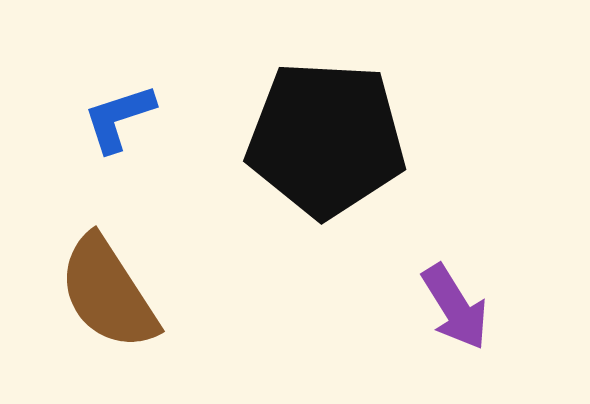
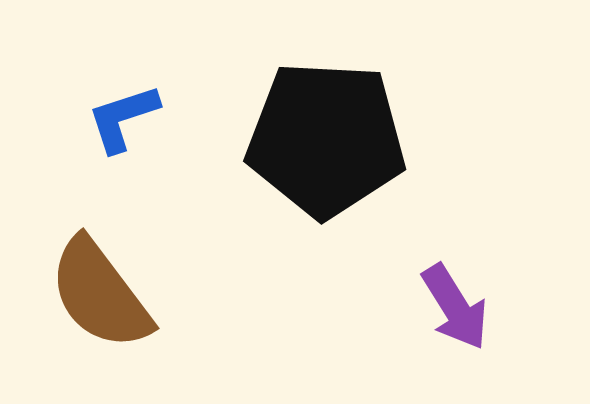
blue L-shape: moved 4 px right
brown semicircle: moved 8 px left, 1 px down; rotated 4 degrees counterclockwise
